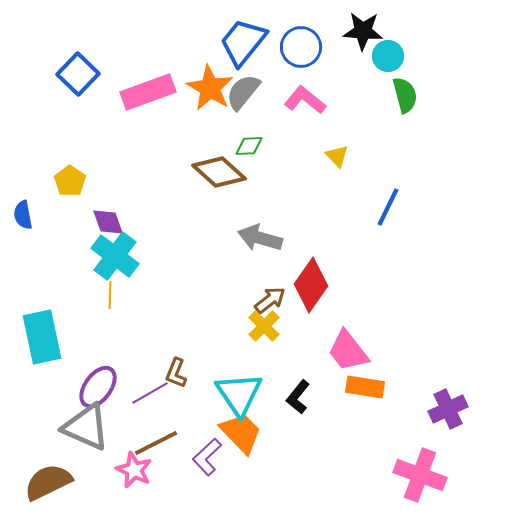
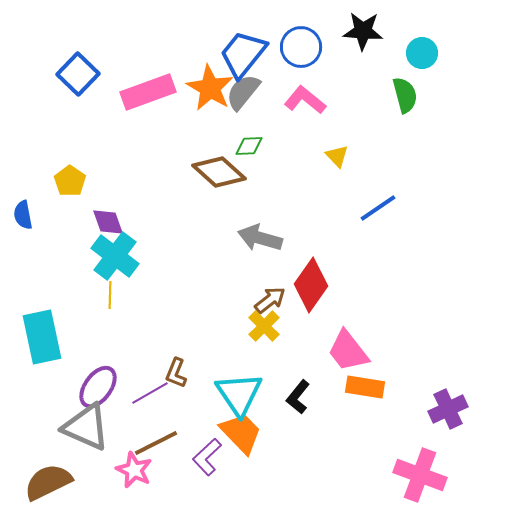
blue trapezoid: moved 12 px down
cyan circle: moved 34 px right, 3 px up
blue line: moved 10 px left, 1 px down; rotated 30 degrees clockwise
